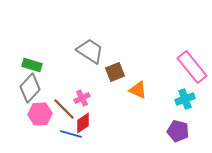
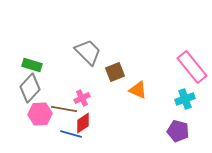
gray trapezoid: moved 2 px left, 1 px down; rotated 12 degrees clockwise
brown line: rotated 35 degrees counterclockwise
